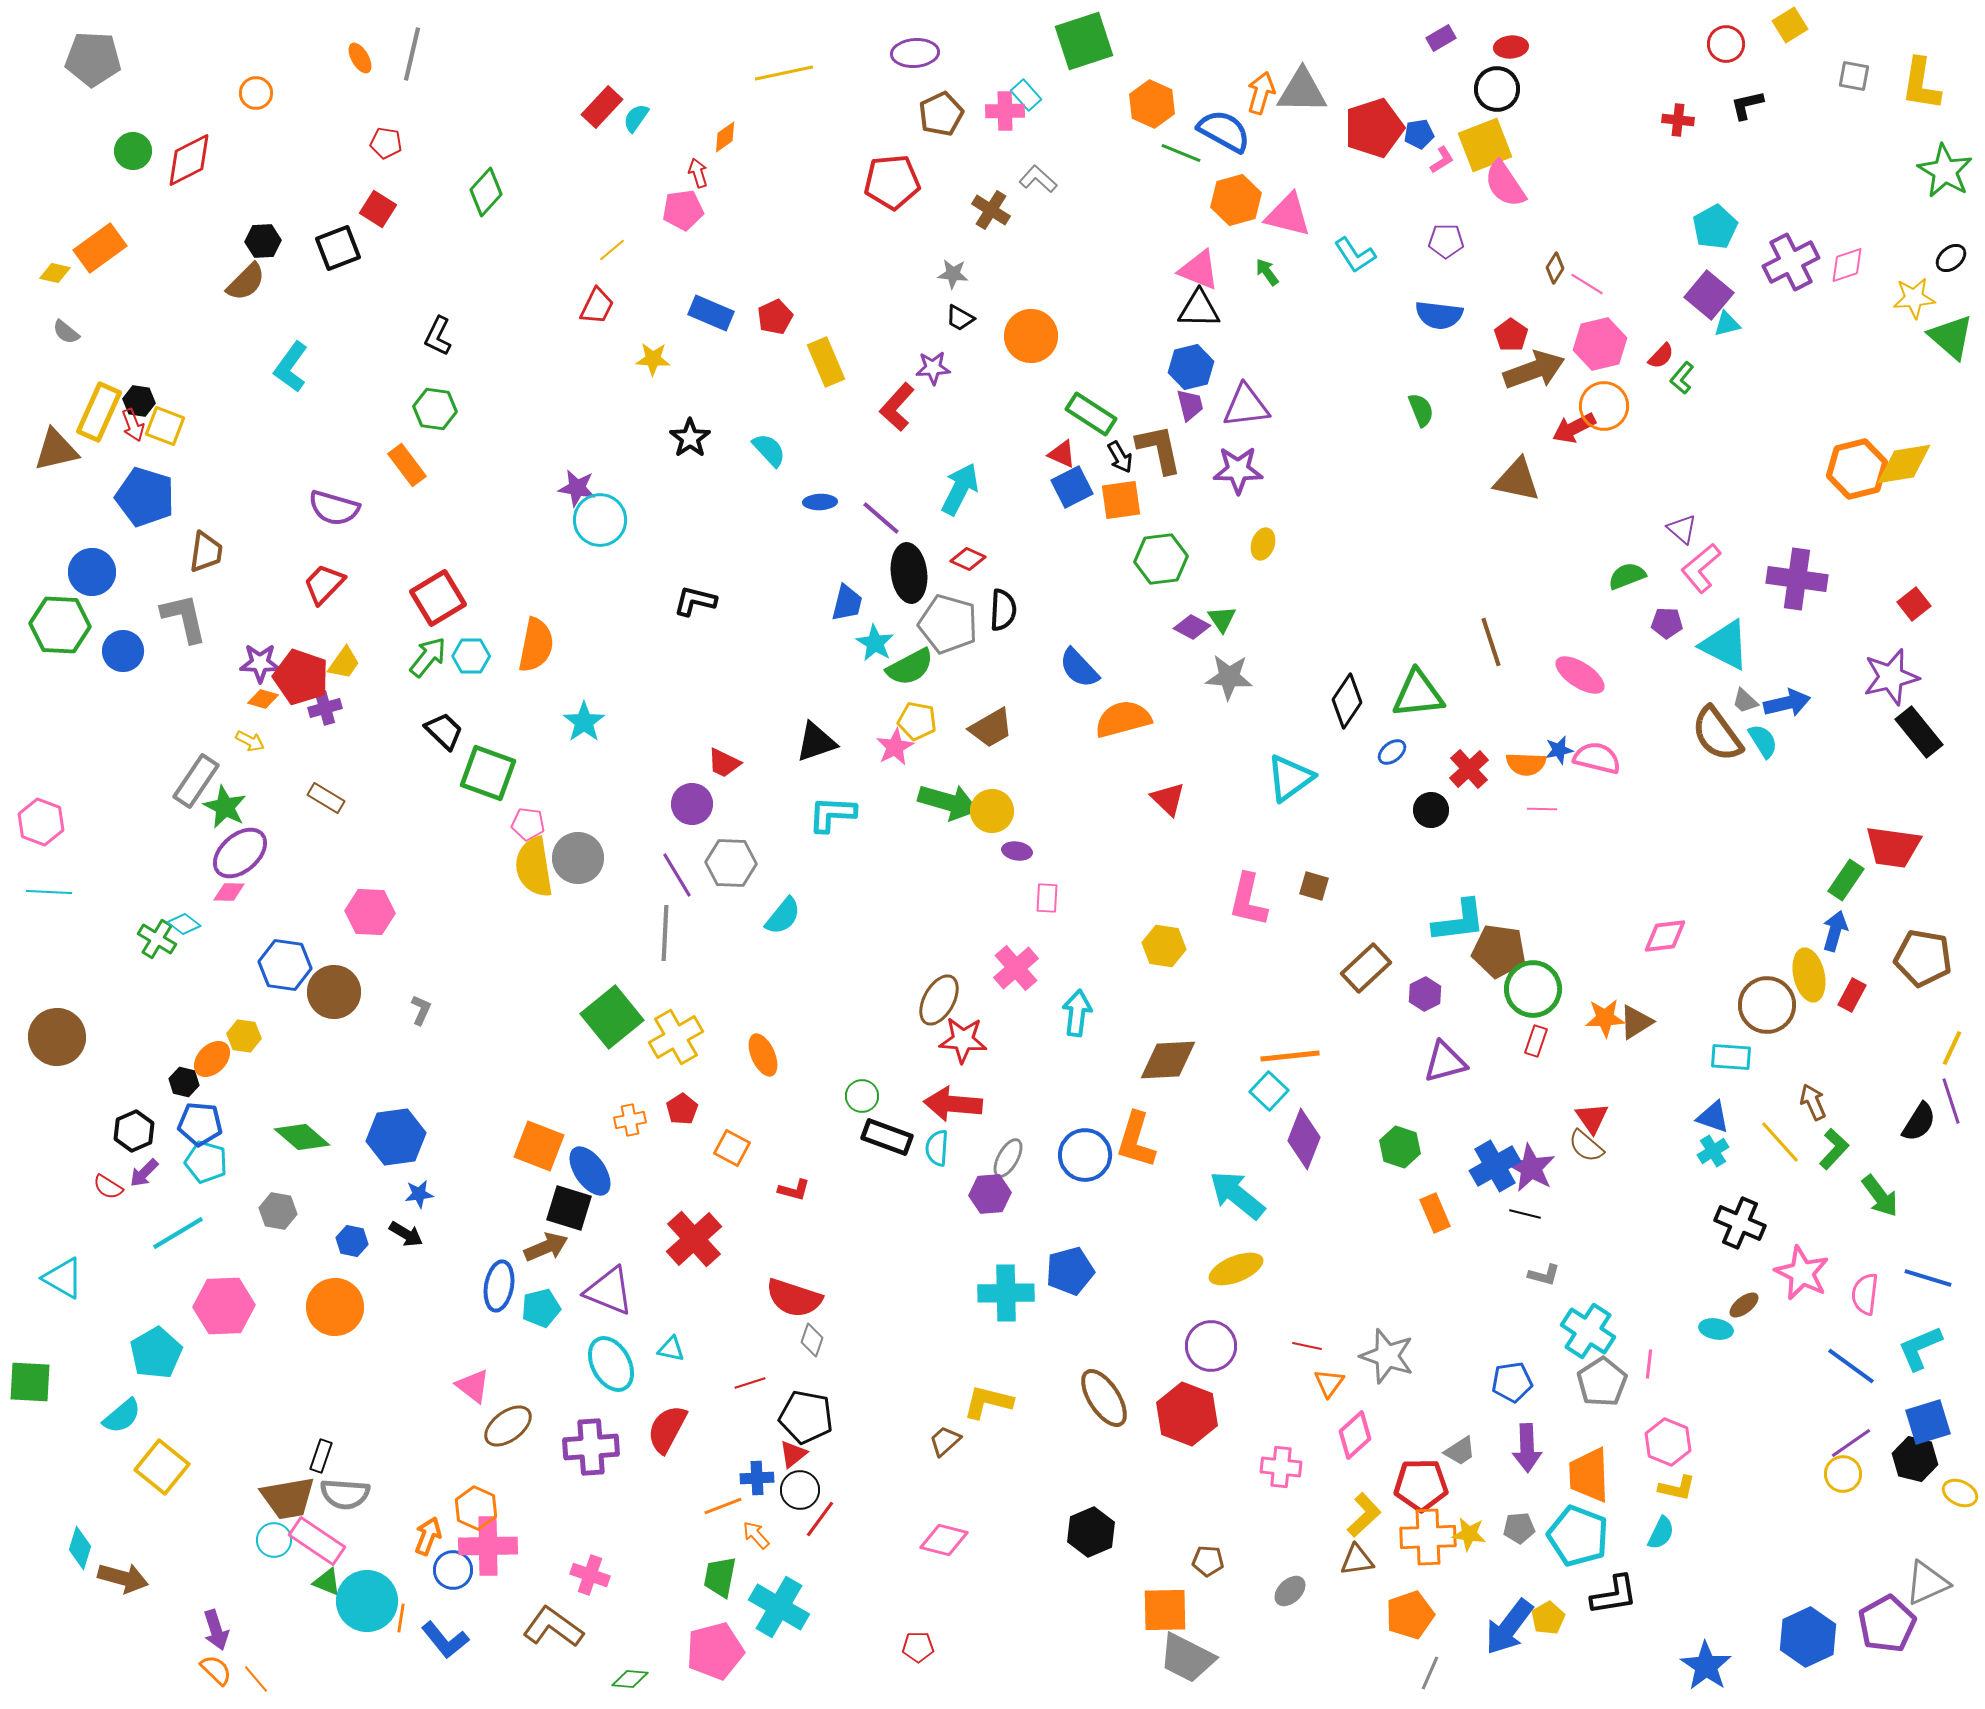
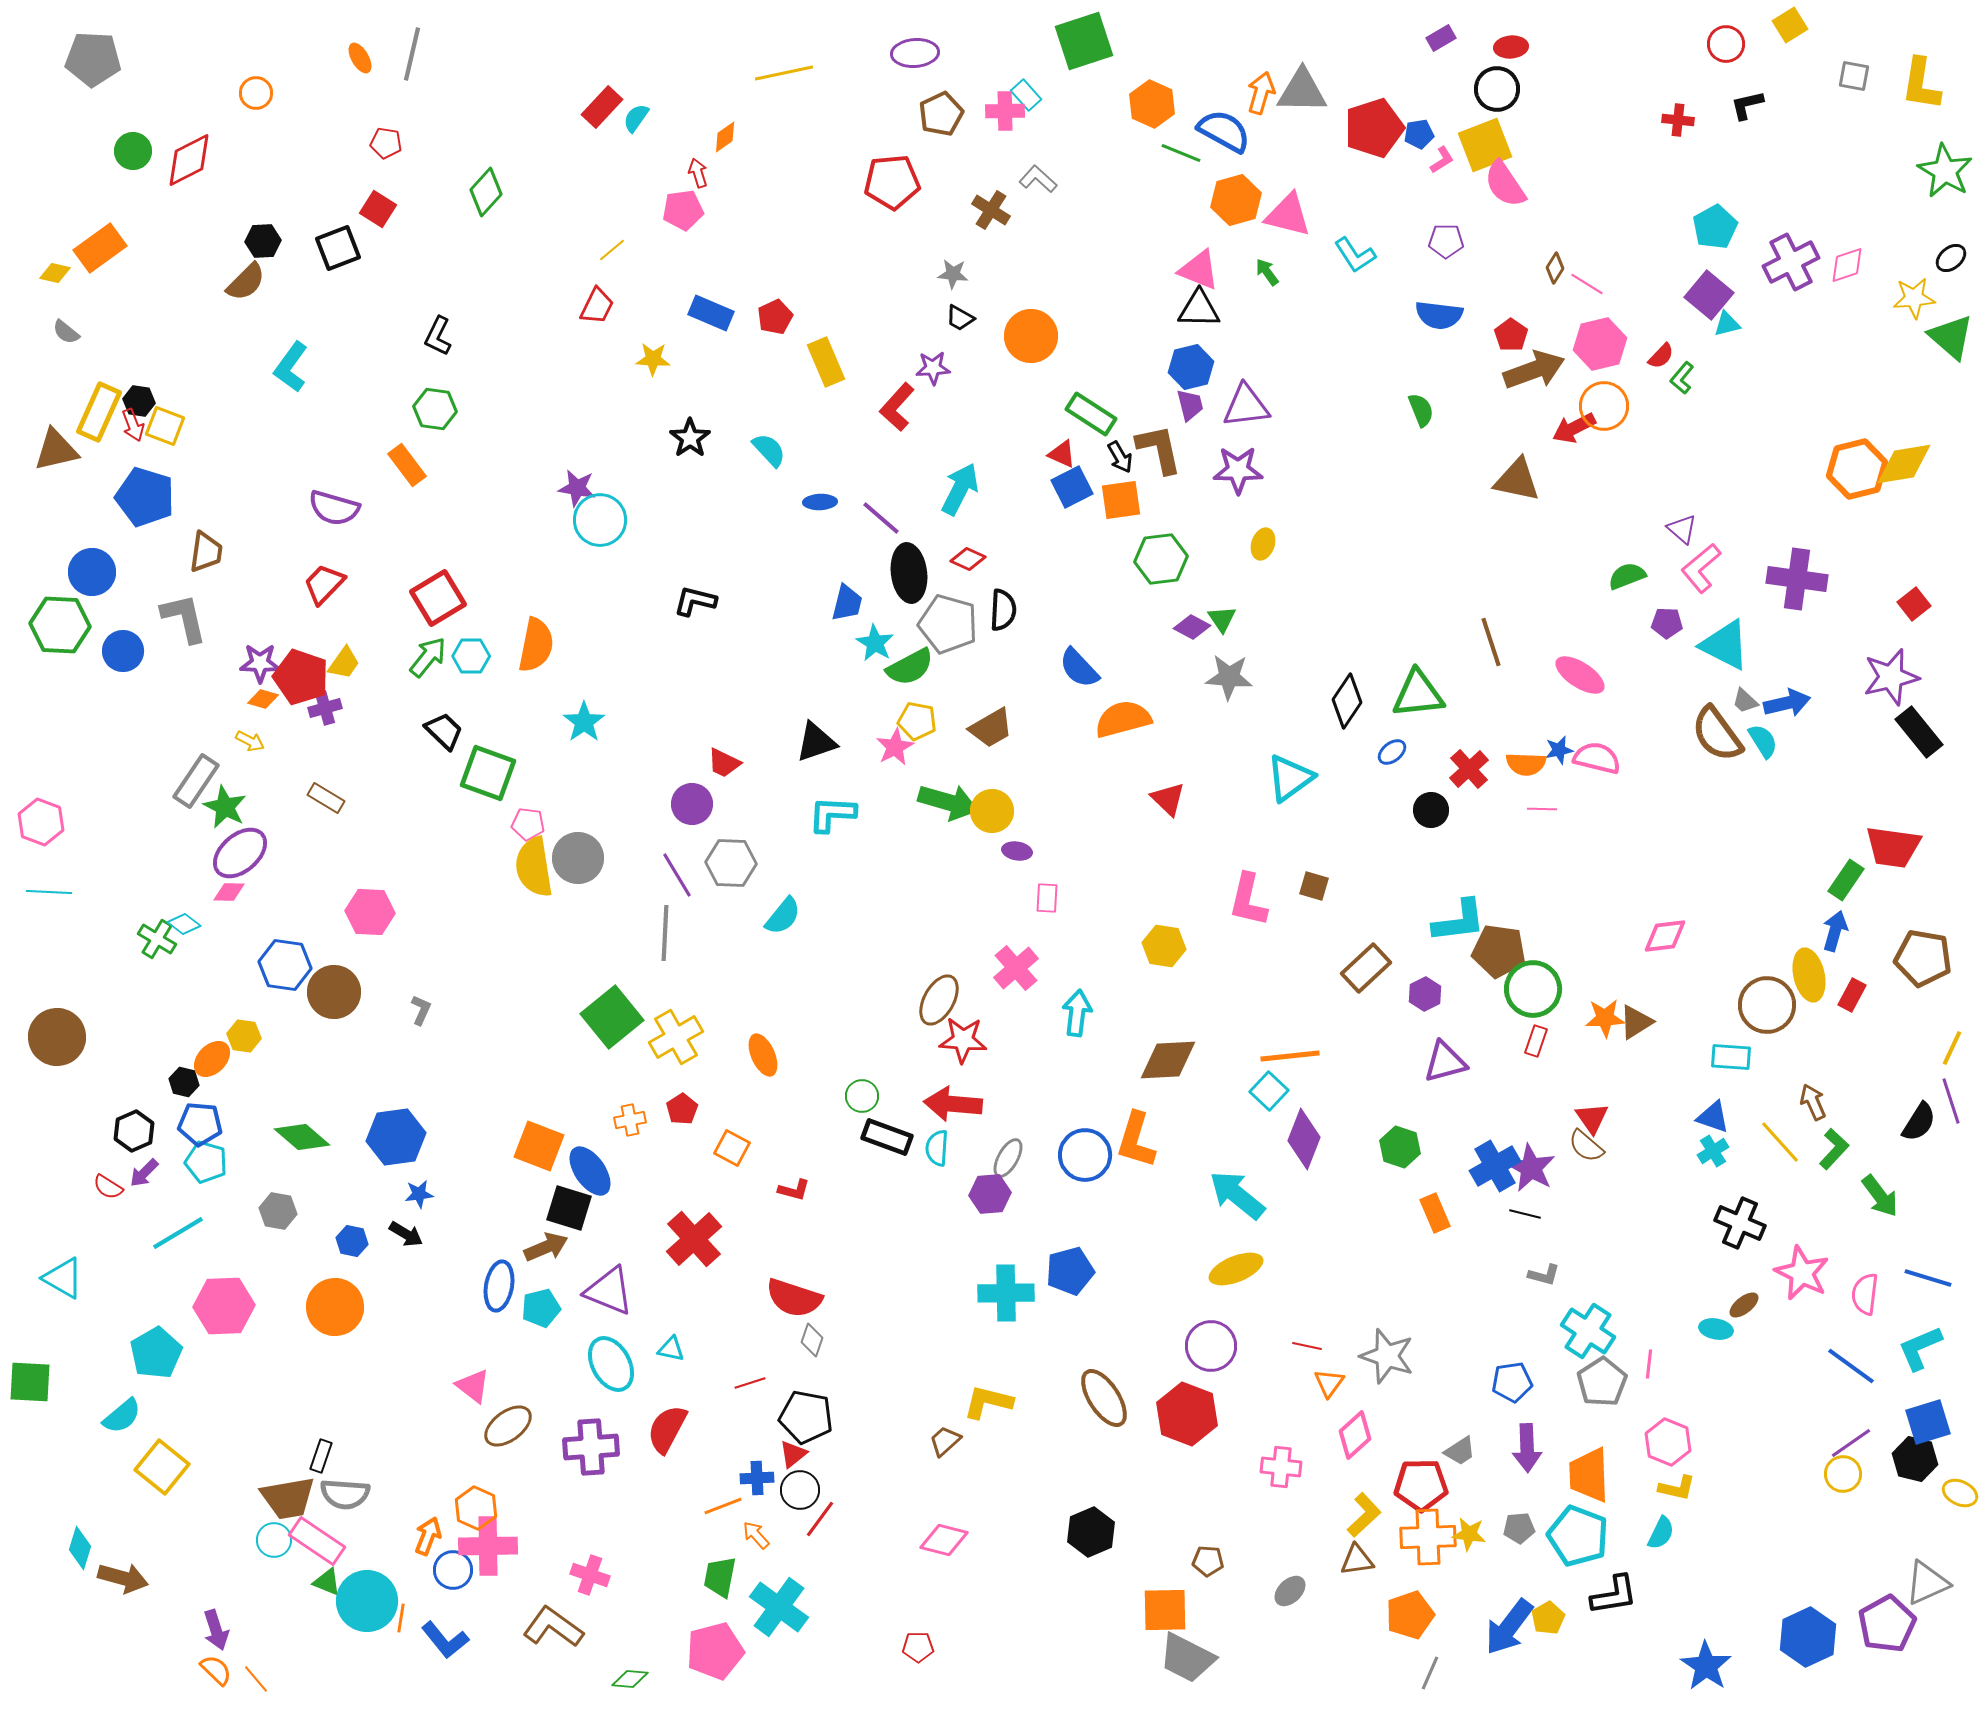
cyan cross at (779, 1607): rotated 6 degrees clockwise
